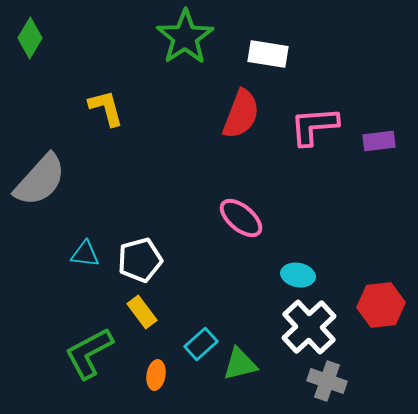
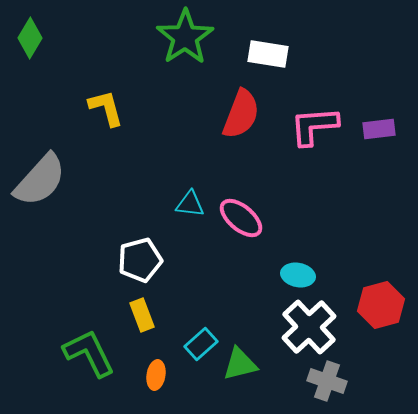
purple rectangle: moved 12 px up
cyan triangle: moved 105 px right, 50 px up
red hexagon: rotated 9 degrees counterclockwise
yellow rectangle: moved 3 px down; rotated 16 degrees clockwise
green L-shape: rotated 92 degrees clockwise
